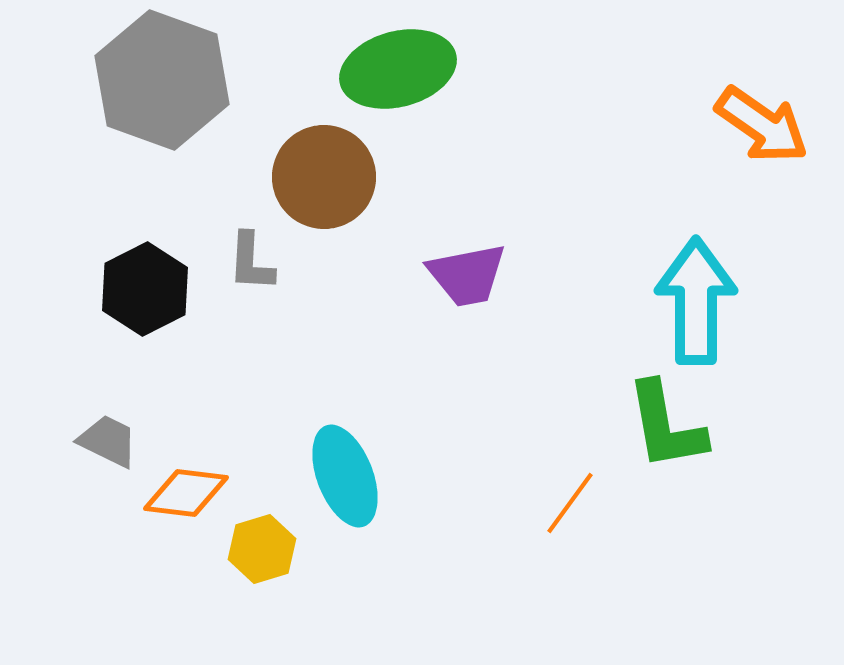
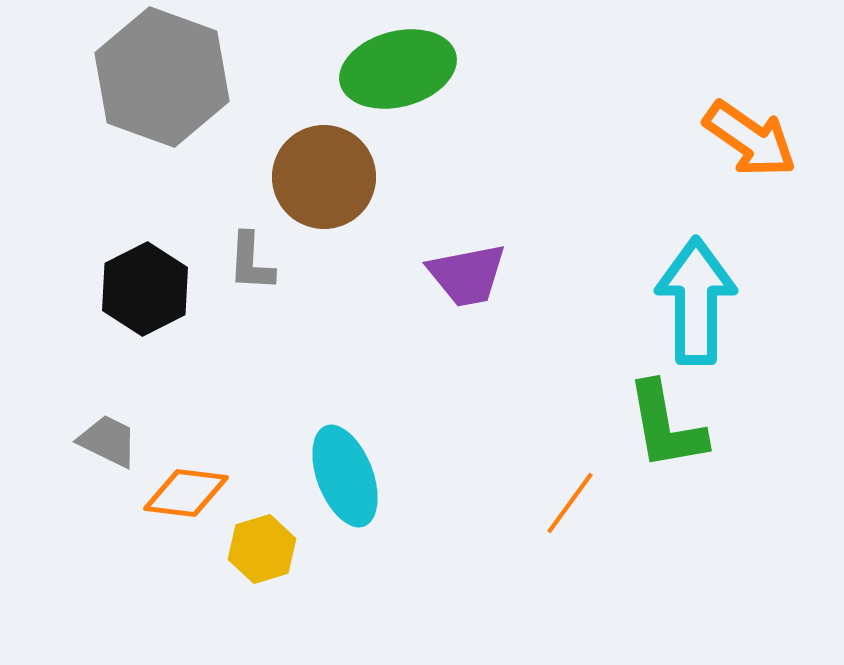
gray hexagon: moved 3 px up
orange arrow: moved 12 px left, 14 px down
